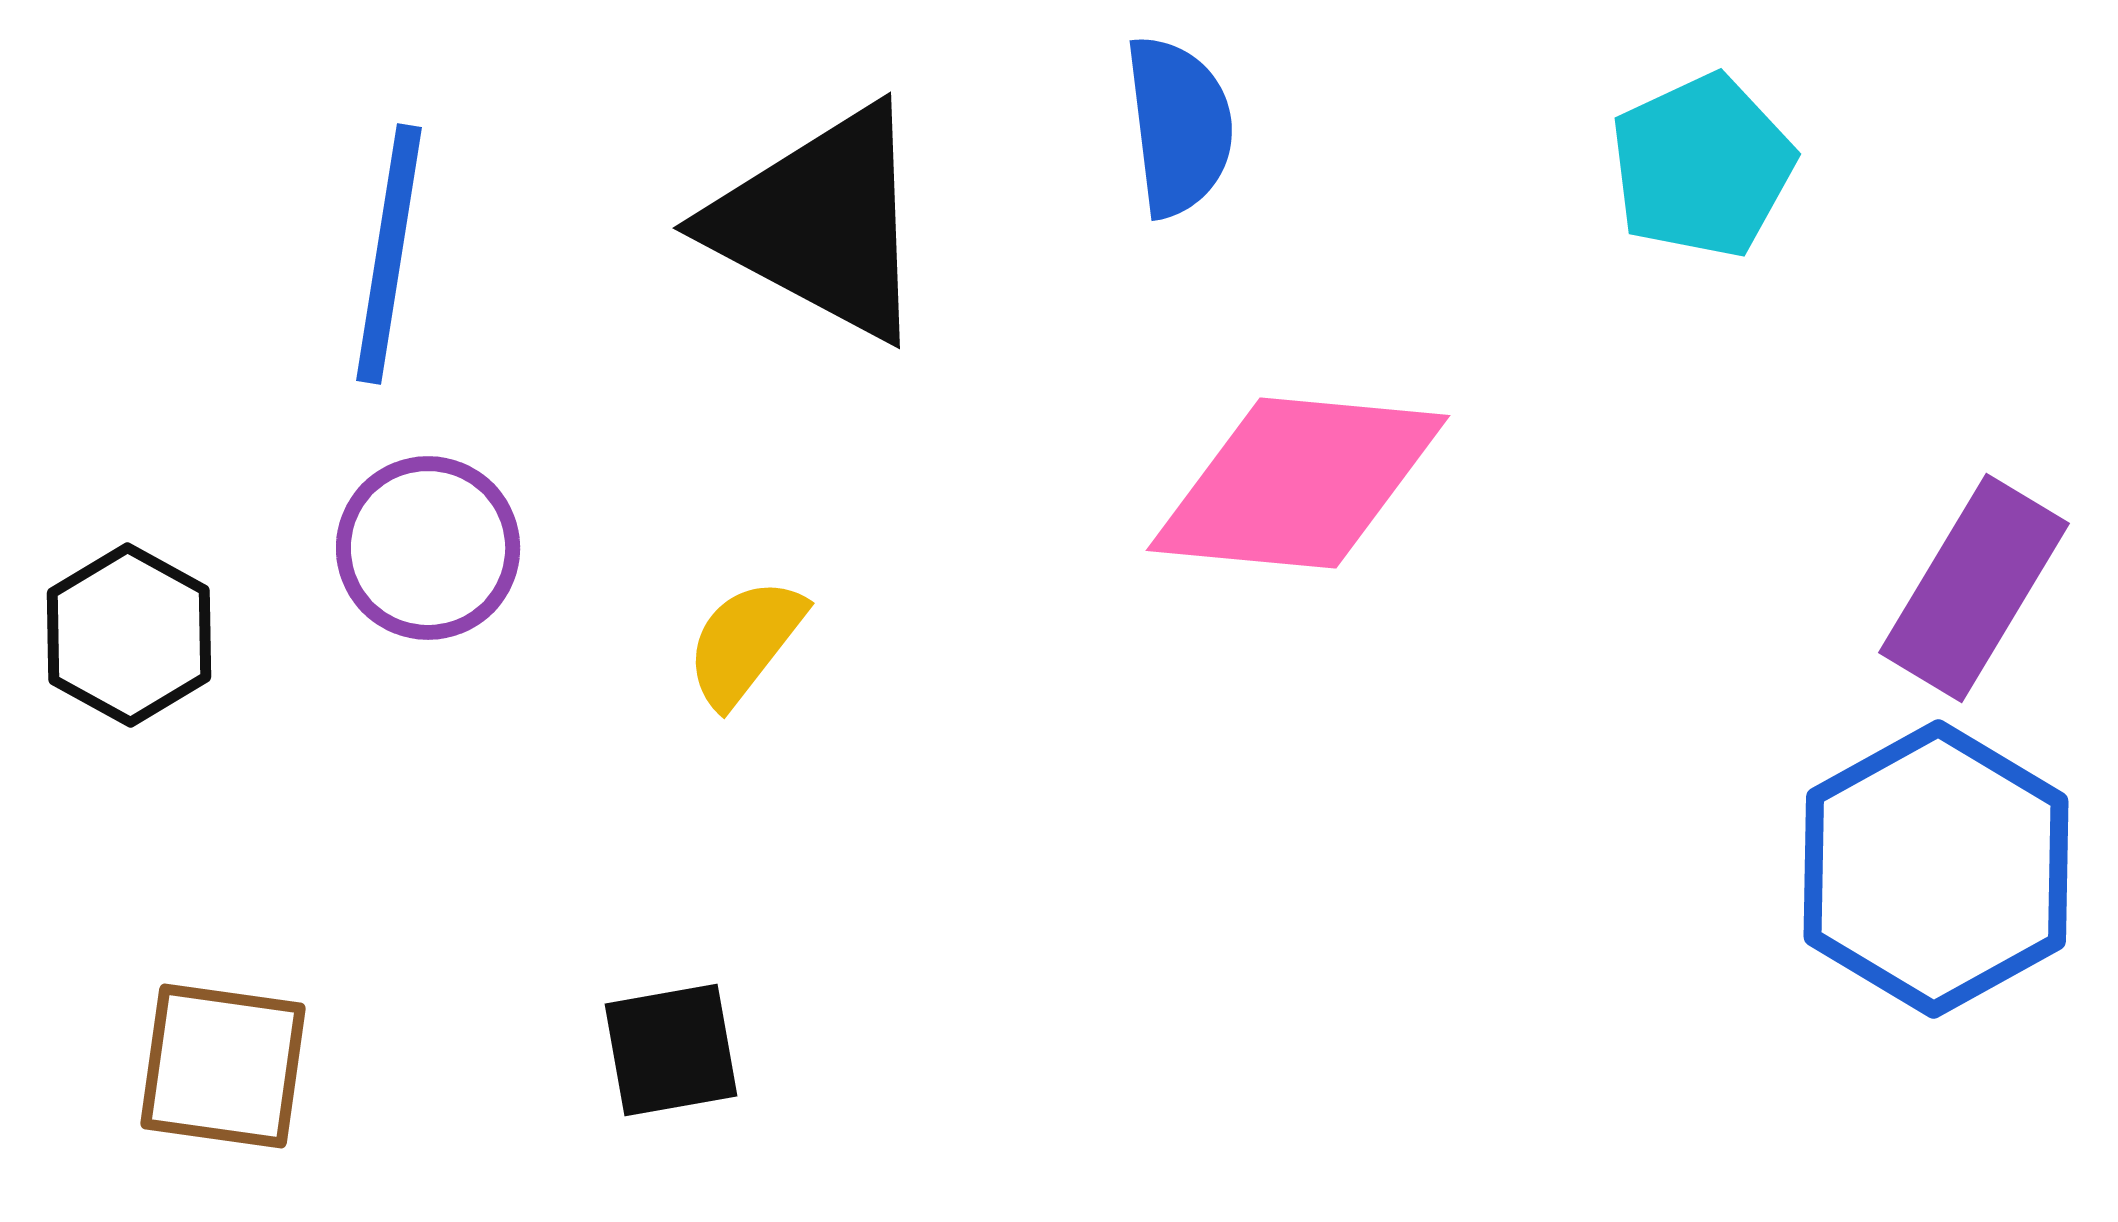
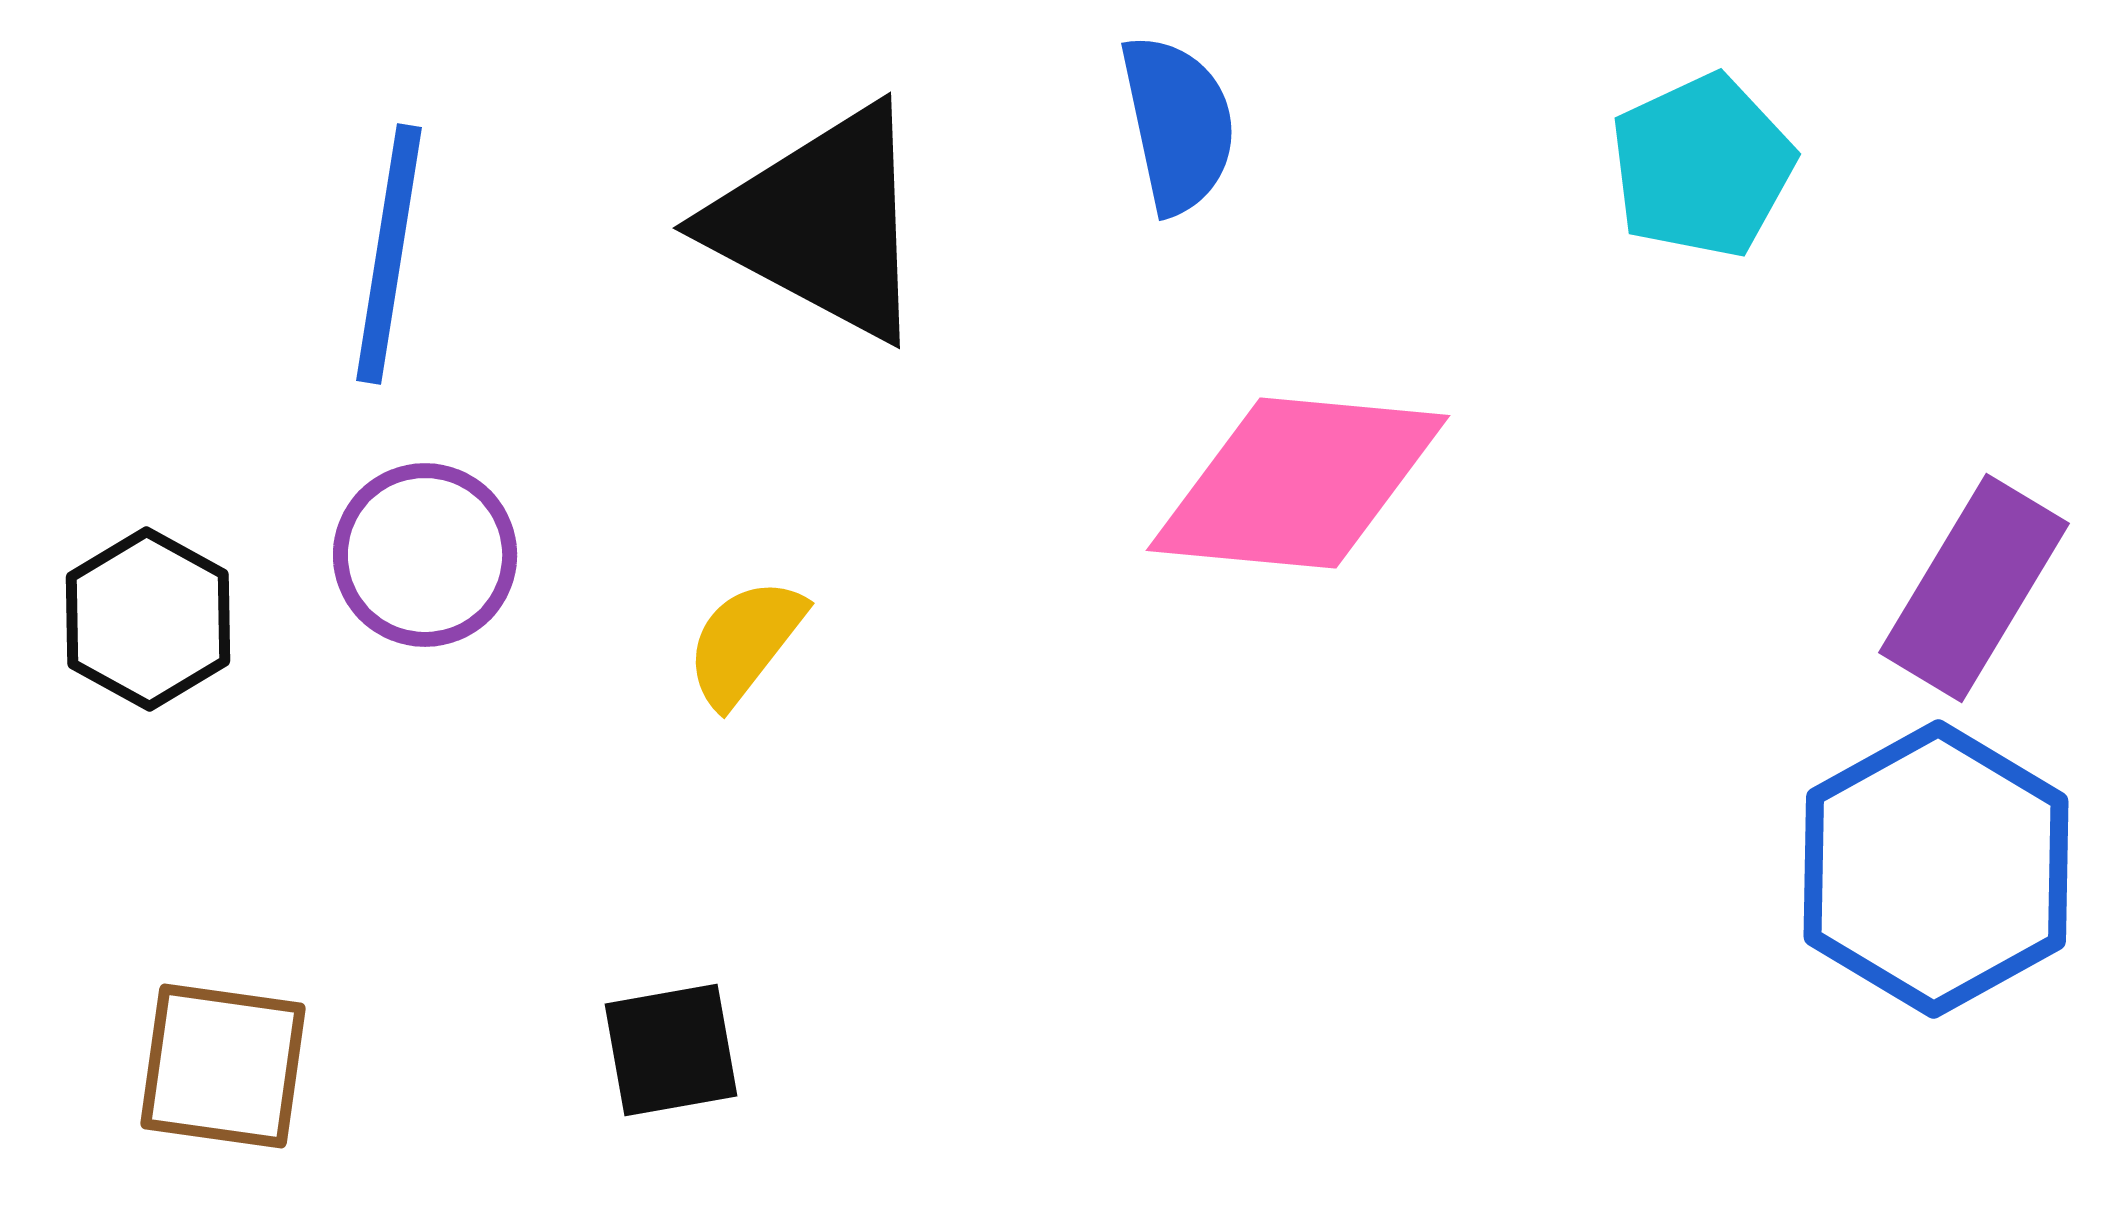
blue semicircle: moved 1 px left, 2 px up; rotated 5 degrees counterclockwise
purple circle: moved 3 px left, 7 px down
black hexagon: moved 19 px right, 16 px up
